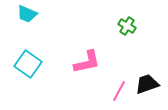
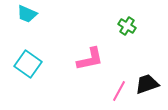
pink L-shape: moved 3 px right, 3 px up
